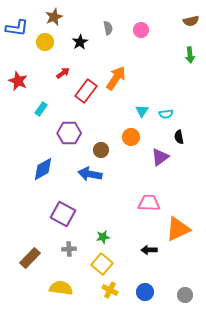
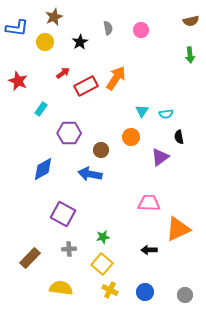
red rectangle: moved 5 px up; rotated 25 degrees clockwise
